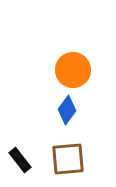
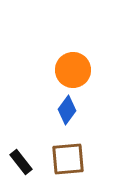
black rectangle: moved 1 px right, 2 px down
